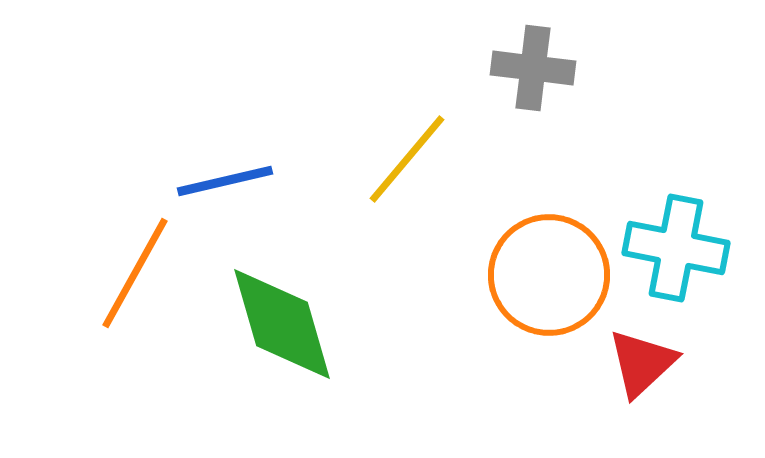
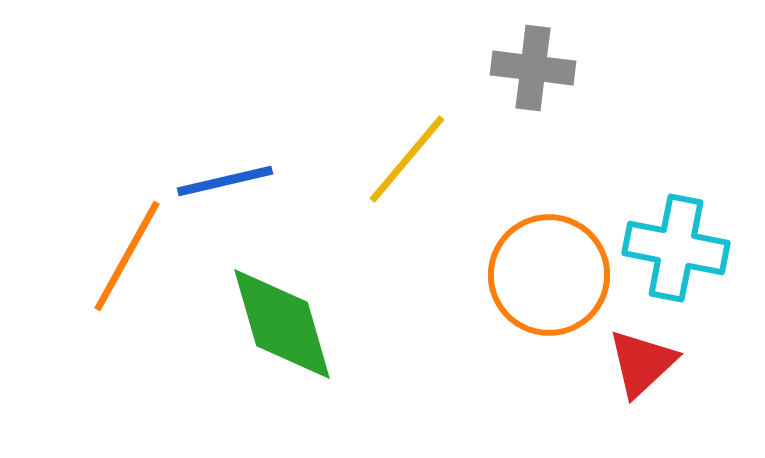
orange line: moved 8 px left, 17 px up
